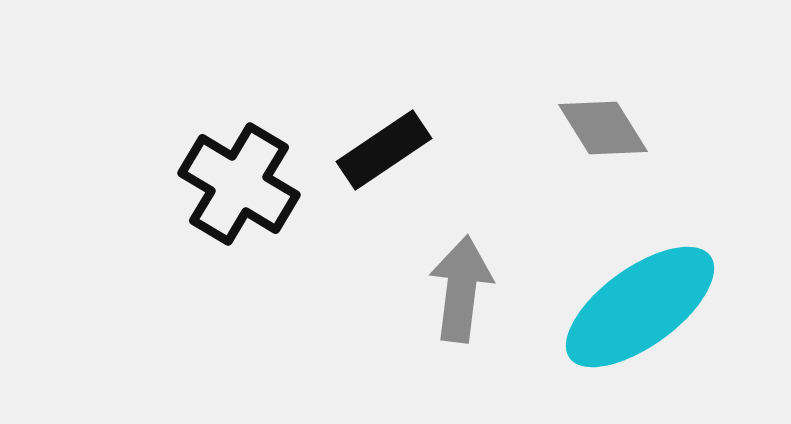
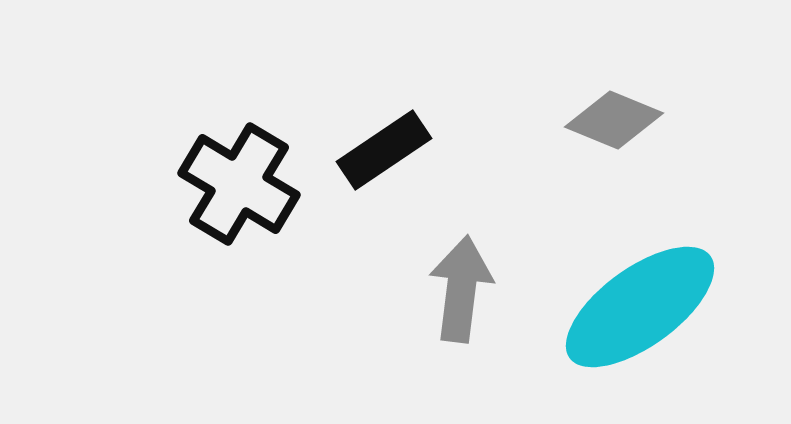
gray diamond: moved 11 px right, 8 px up; rotated 36 degrees counterclockwise
